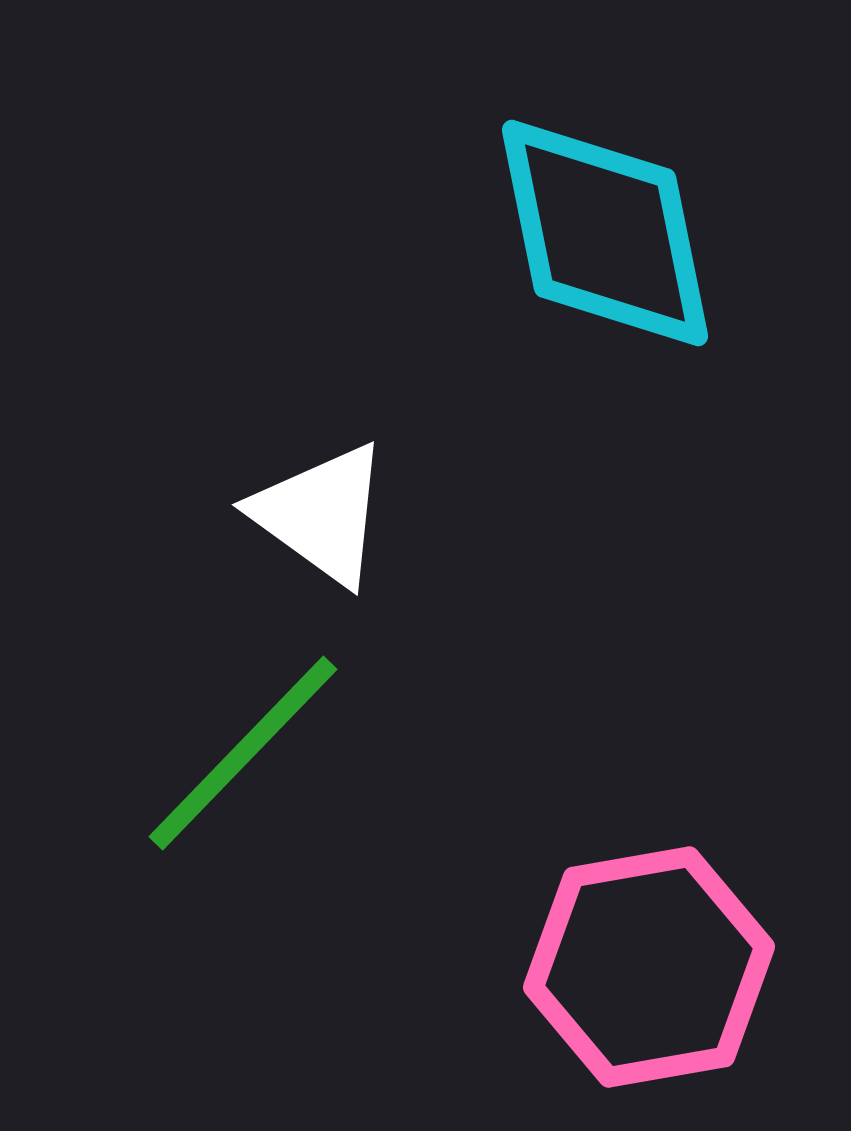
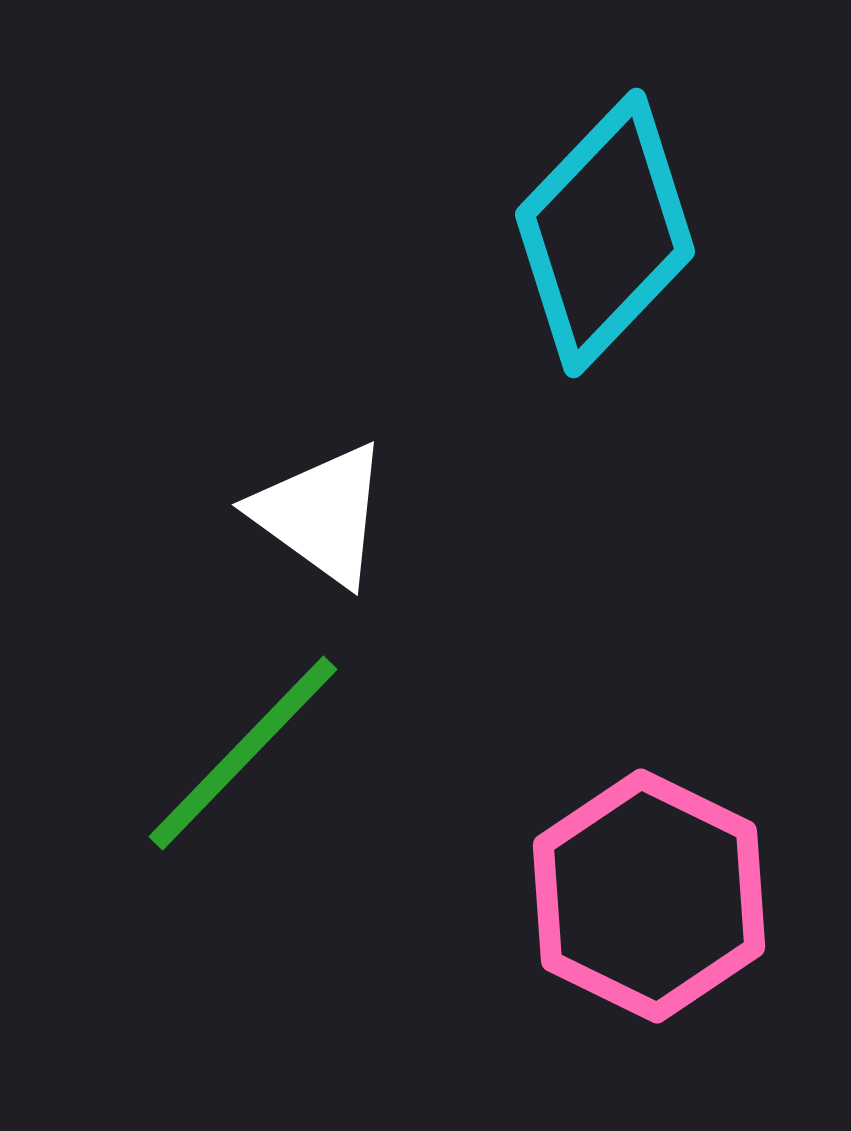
cyan diamond: rotated 55 degrees clockwise
pink hexagon: moved 71 px up; rotated 24 degrees counterclockwise
